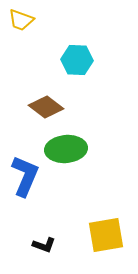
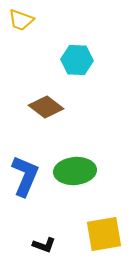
green ellipse: moved 9 px right, 22 px down
yellow square: moved 2 px left, 1 px up
